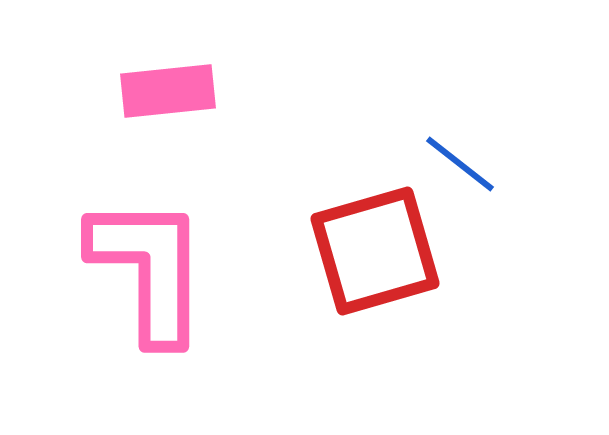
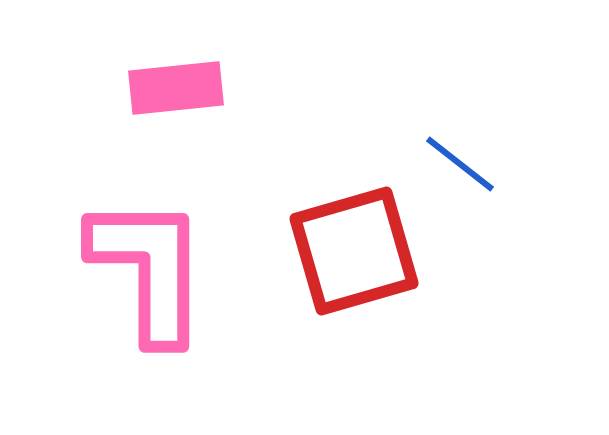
pink rectangle: moved 8 px right, 3 px up
red square: moved 21 px left
